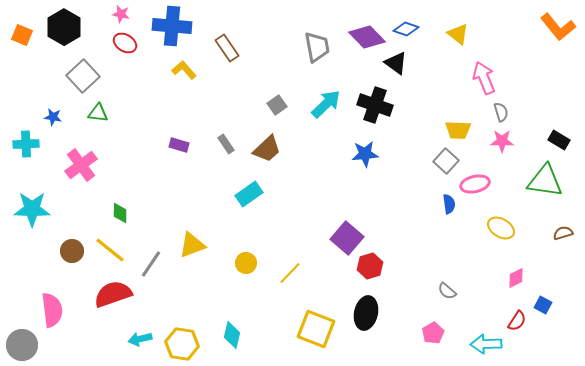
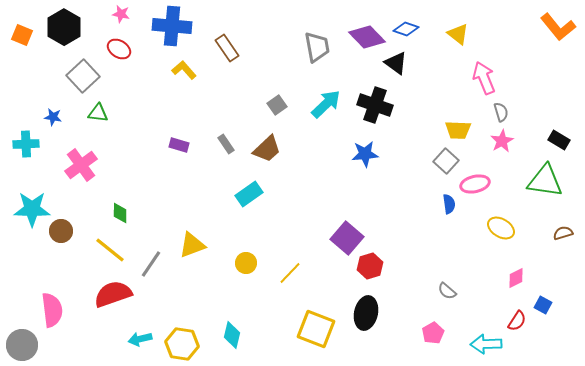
red ellipse at (125, 43): moved 6 px left, 6 px down
pink star at (502, 141): rotated 30 degrees counterclockwise
brown circle at (72, 251): moved 11 px left, 20 px up
